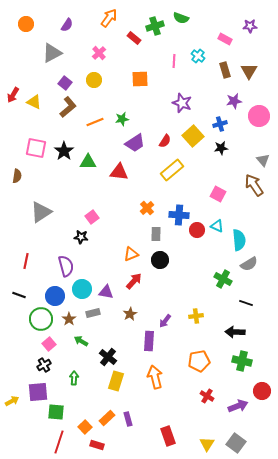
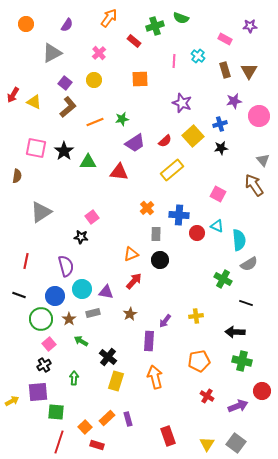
red rectangle at (134, 38): moved 3 px down
red semicircle at (165, 141): rotated 16 degrees clockwise
red circle at (197, 230): moved 3 px down
